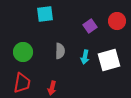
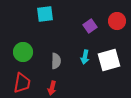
gray semicircle: moved 4 px left, 10 px down
